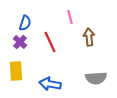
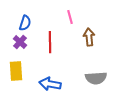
red line: rotated 25 degrees clockwise
